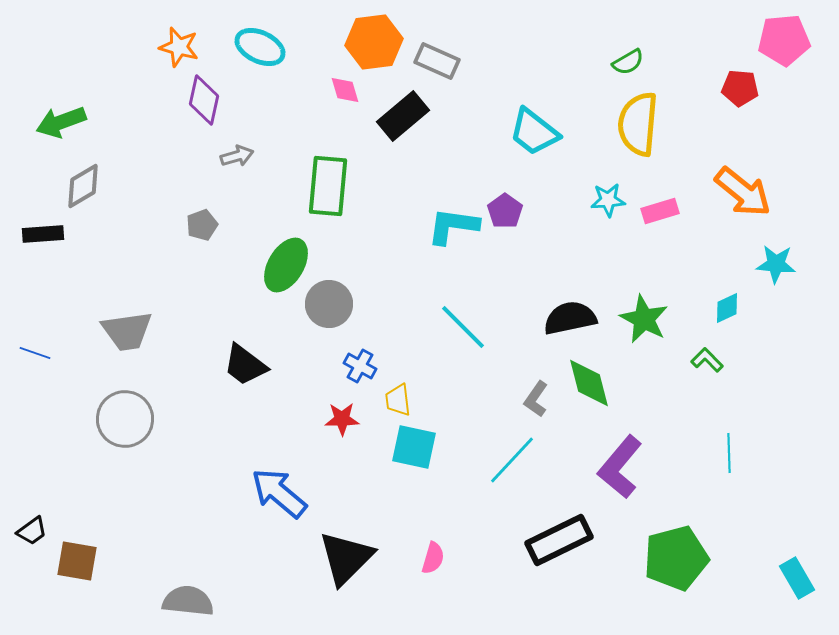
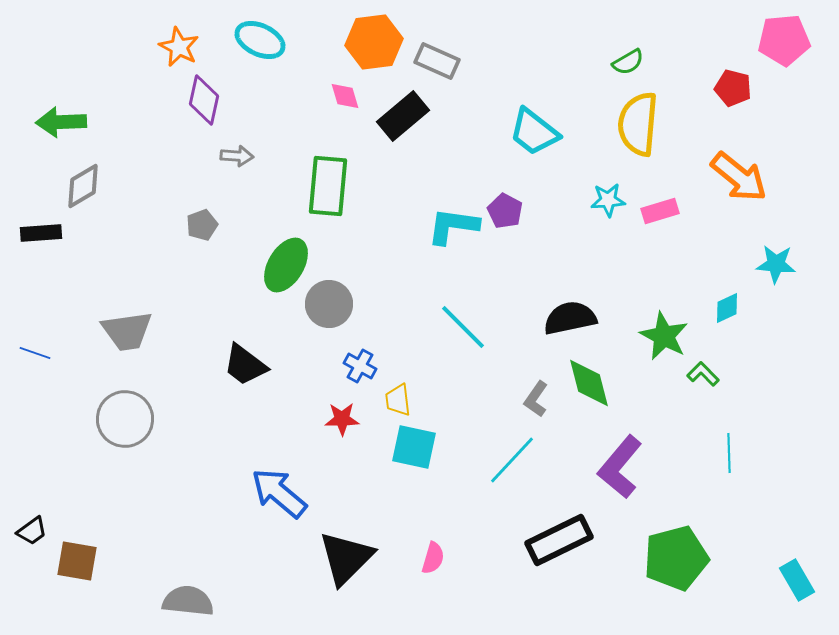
orange star at (179, 47): rotated 12 degrees clockwise
cyan ellipse at (260, 47): moved 7 px up
red pentagon at (740, 88): moved 7 px left; rotated 9 degrees clockwise
pink diamond at (345, 90): moved 6 px down
green arrow at (61, 122): rotated 18 degrees clockwise
gray arrow at (237, 156): rotated 20 degrees clockwise
orange arrow at (743, 192): moved 4 px left, 15 px up
purple pentagon at (505, 211): rotated 8 degrees counterclockwise
black rectangle at (43, 234): moved 2 px left, 1 px up
green star at (644, 319): moved 20 px right, 17 px down
green L-shape at (707, 360): moved 4 px left, 14 px down
cyan rectangle at (797, 578): moved 2 px down
